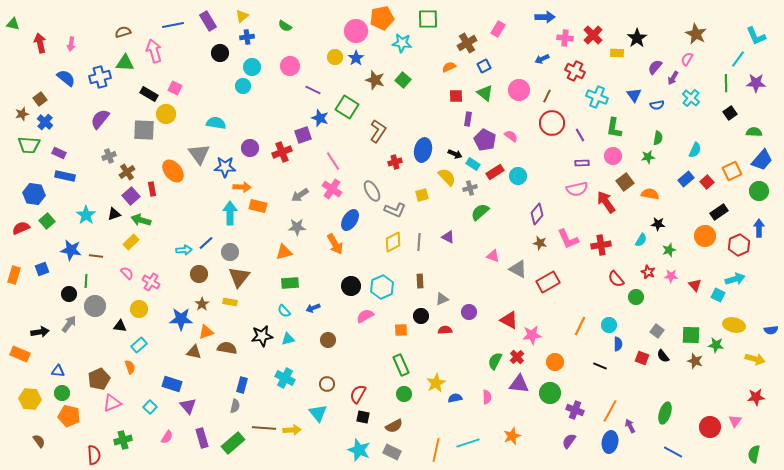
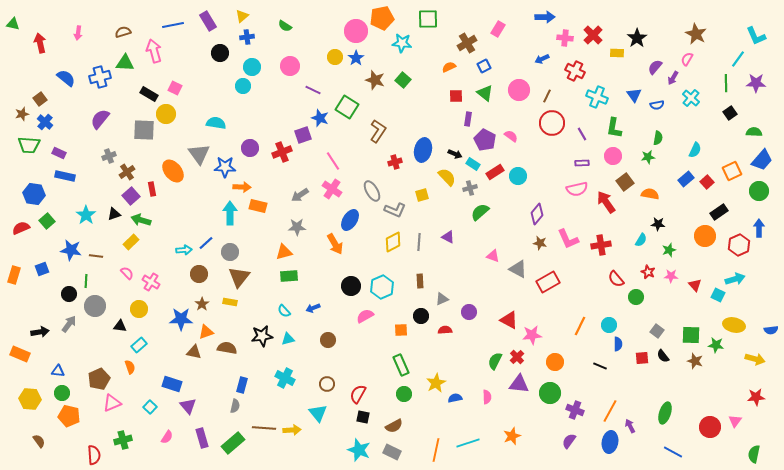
pink arrow at (71, 44): moved 7 px right, 11 px up
purple line at (580, 135): moved 2 px right, 1 px up
green rectangle at (290, 283): moved 1 px left, 7 px up
red square at (642, 358): rotated 24 degrees counterclockwise
